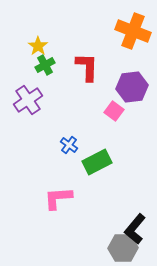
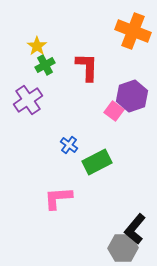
yellow star: moved 1 px left
purple hexagon: moved 9 px down; rotated 12 degrees counterclockwise
